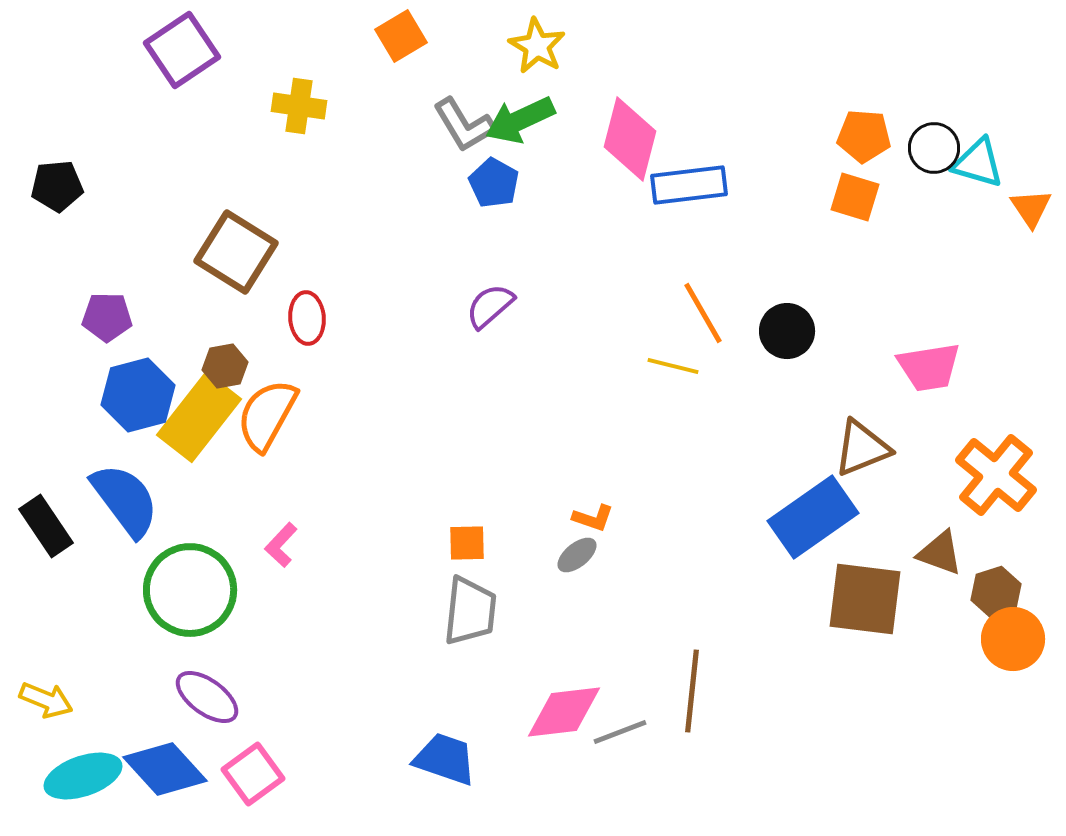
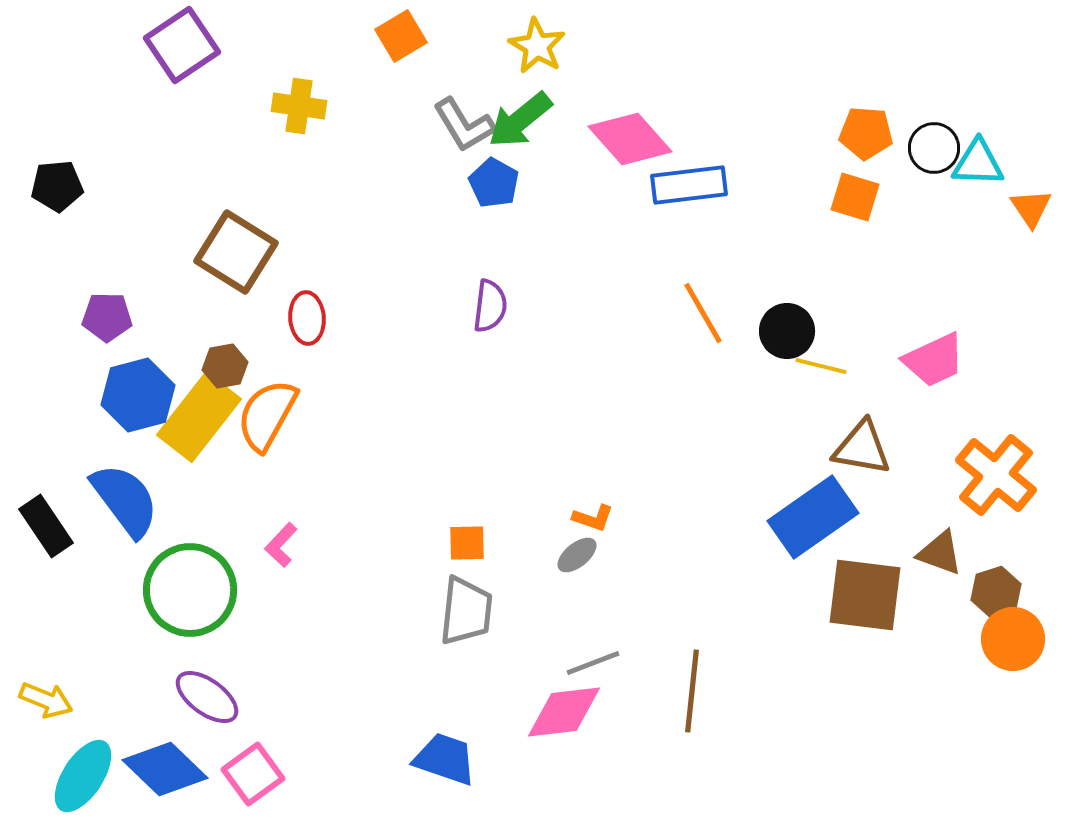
purple square at (182, 50): moved 5 px up
green arrow at (520, 120): rotated 14 degrees counterclockwise
orange pentagon at (864, 136): moved 2 px right, 3 px up
pink diamond at (630, 139): rotated 56 degrees counterclockwise
cyan triangle at (978, 163): rotated 14 degrees counterclockwise
purple semicircle at (490, 306): rotated 138 degrees clockwise
yellow line at (673, 366): moved 148 px right
pink trapezoid at (929, 367): moved 5 px right, 7 px up; rotated 16 degrees counterclockwise
brown triangle at (862, 448): rotated 32 degrees clockwise
brown square at (865, 599): moved 4 px up
gray trapezoid at (470, 611): moved 4 px left
gray line at (620, 732): moved 27 px left, 69 px up
blue diamond at (165, 769): rotated 4 degrees counterclockwise
cyan ellipse at (83, 776): rotated 38 degrees counterclockwise
